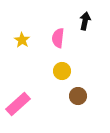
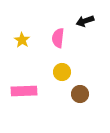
black arrow: rotated 120 degrees counterclockwise
yellow circle: moved 1 px down
brown circle: moved 2 px right, 2 px up
pink rectangle: moved 6 px right, 13 px up; rotated 40 degrees clockwise
